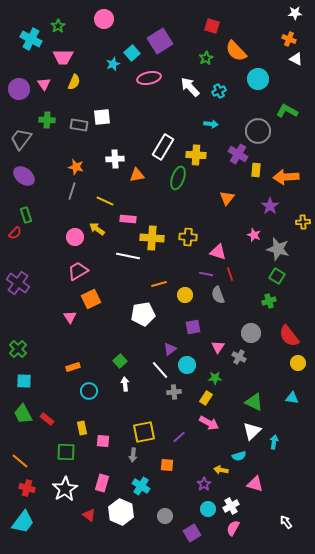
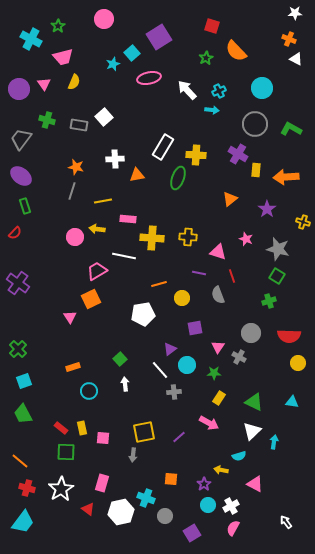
purple square at (160, 41): moved 1 px left, 4 px up
pink trapezoid at (63, 57): rotated 15 degrees counterclockwise
cyan circle at (258, 79): moved 4 px right, 9 px down
white arrow at (190, 87): moved 3 px left, 3 px down
green L-shape at (287, 111): moved 4 px right, 18 px down
white square at (102, 117): moved 2 px right; rotated 36 degrees counterclockwise
green cross at (47, 120): rotated 14 degrees clockwise
cyan arrow at (211, 124): moved 1 px right, 14 px up
gray circle at (258, 131): moved 3 px left, 7 px up
purple ellipse at (24, 176): moved 3 px left
orange triangle at (227, 198): moved 3 px right, 1 px down; rotated 14 degrees clockwise
yellow line at (105, 201): moved 2 px left; rotated 36 degrees counterclockwise
purple star at (270, 206): moved 3 px left, 3 px down
green rectangle at (26, 215): moved 1 px left, 9 px up
yellow cross at (303, 222): rotated 24 degrees clockwise
yellow arrow at (97, 229): rotated 28 degrees counterclockwise
pink star at (254, 235): moved 8 px left, 4 px down
white line at (128, 256): moved 4 px left
pink trapezoid at (78, 271): moved 19 px right
purple line at (206, 274): moved 7 px left, 1 px up
red line at (230, 274): moved 2 px right, 2 px down
yellow circle at (185, 295): moved 3 px left, 3 px down
purple square at (193, 327): moved 2 px right, 1 px down
red semicircle at (289, 336): rotated 50 degrees counterclockwise
green square at (120, 361): moved 2 px up
green star at (215, 378): moved 1 px left, 5 px up
cyan square at (24, 381): rotated 21 degrees counterclockwise
yellow rectangle at (206, 398): moved 13 px right
cyan triangle at (292, 398): moved 4 px down
red rectangle at (47, 419): moved 14 px right, 9 px down
pink square at (103, 441): moved 3 px up
orange square at (167, 465): moved 4 px right, 14 px down
pink triangle at (255, 484): rotated 12 degrees clockwise
cyan cross at (141, 486): moved 5 px right, 12 px down; rotated 12 degrees counterclockwise
white star at (65, 489): moved 4 px left
cyan circle at (208, 509): moved 4 px up
white hexagon at (121, 512): rotated 25 degrees clockwise
red triangle at (89, 515): moved 1 px left, 6 px up
